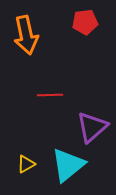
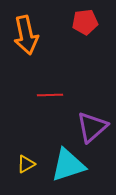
cyan triangle: rotated 21 degrees clockwise
